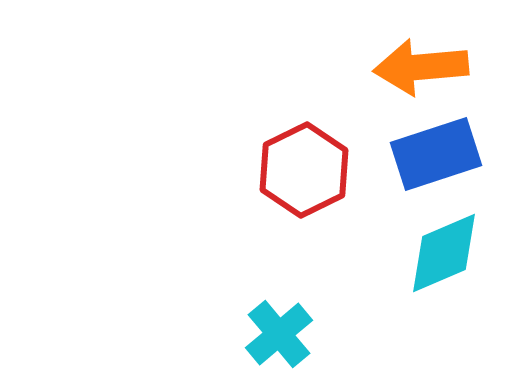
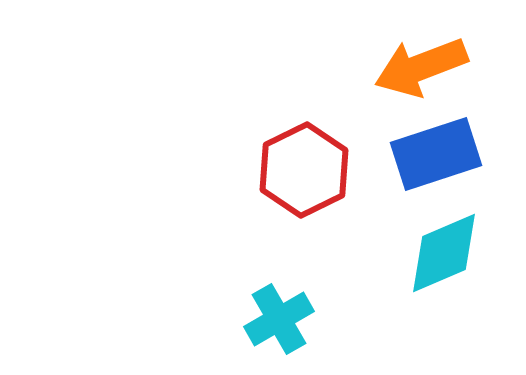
orange arrow: rotated 16 degrees counterclockwise
cyan cross: moved 15 px up; rotated 10 degrees clockwise
